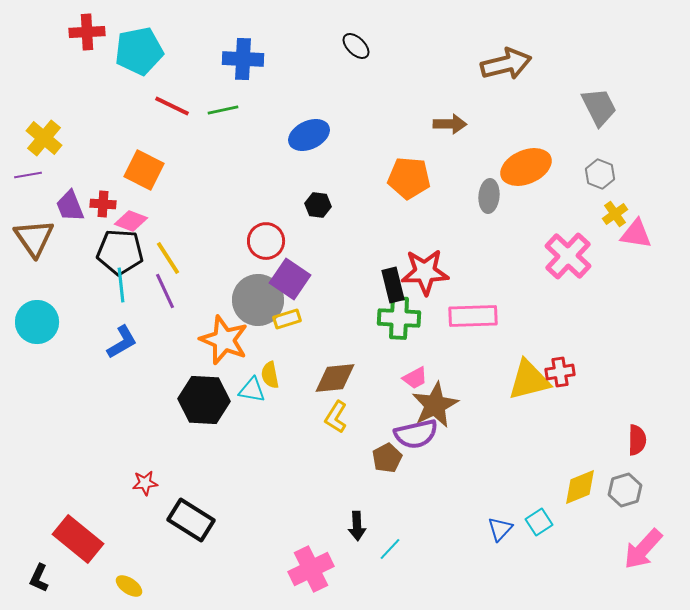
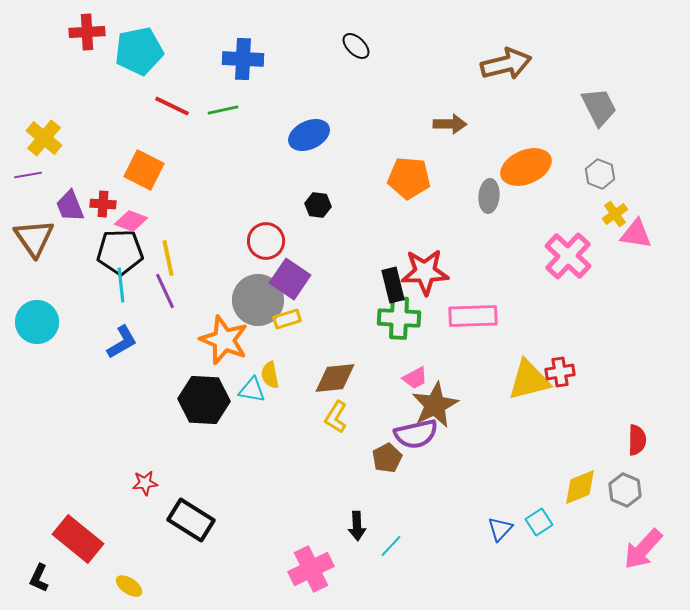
black pentagon at (120, 252): rotated 6 degrees counterclockwise
yellow line at (168, 258): rotated 21 degrees clockwise
gray hexagon at (625, 490): rotated 20 degrees counterclockwise
cyan line at (390, 549): moved 1 px right, 3 px up
